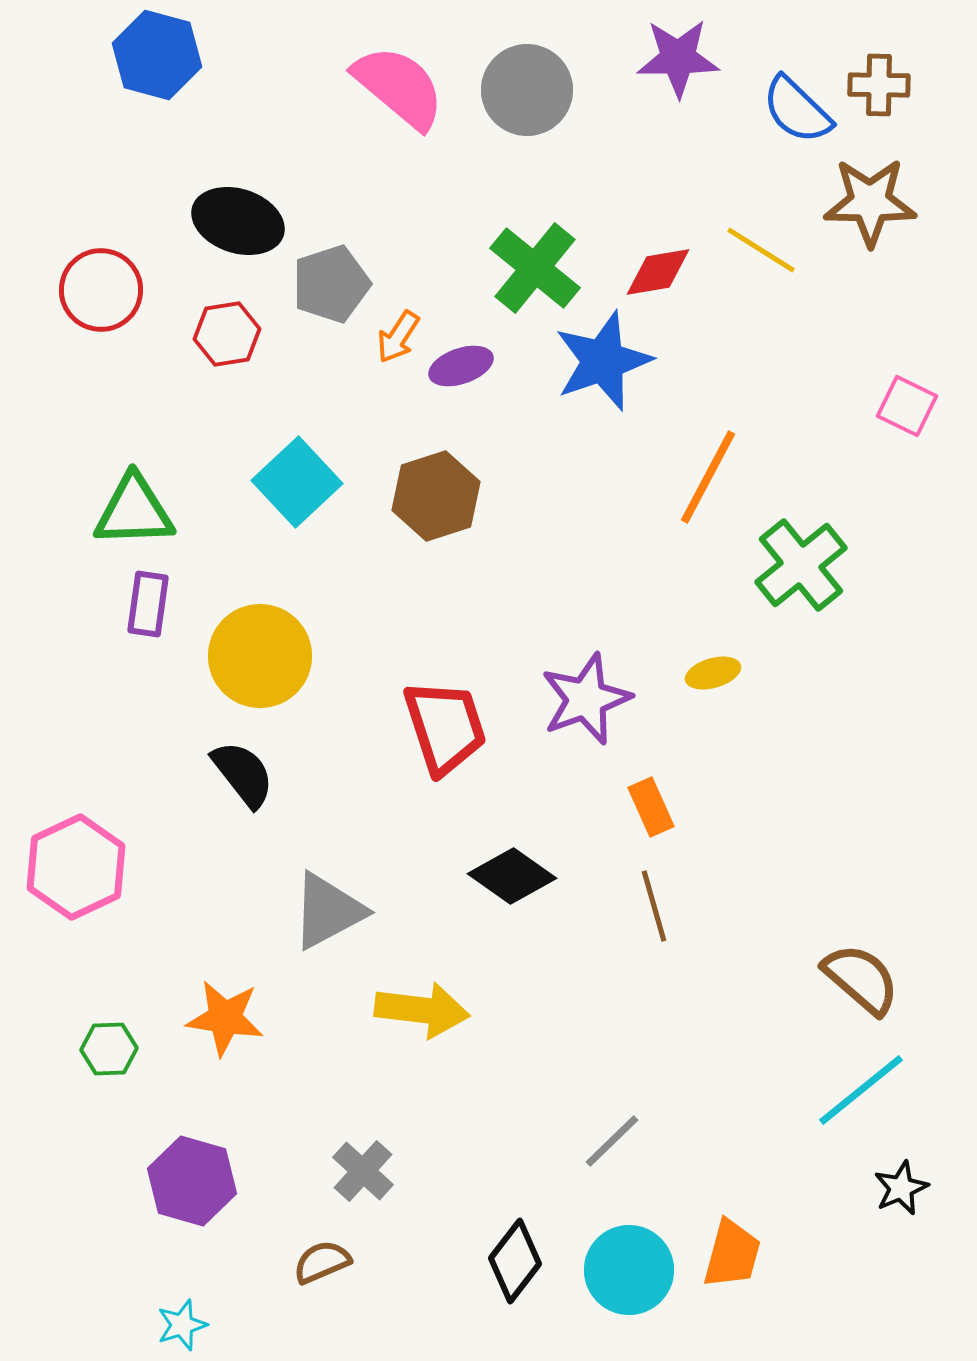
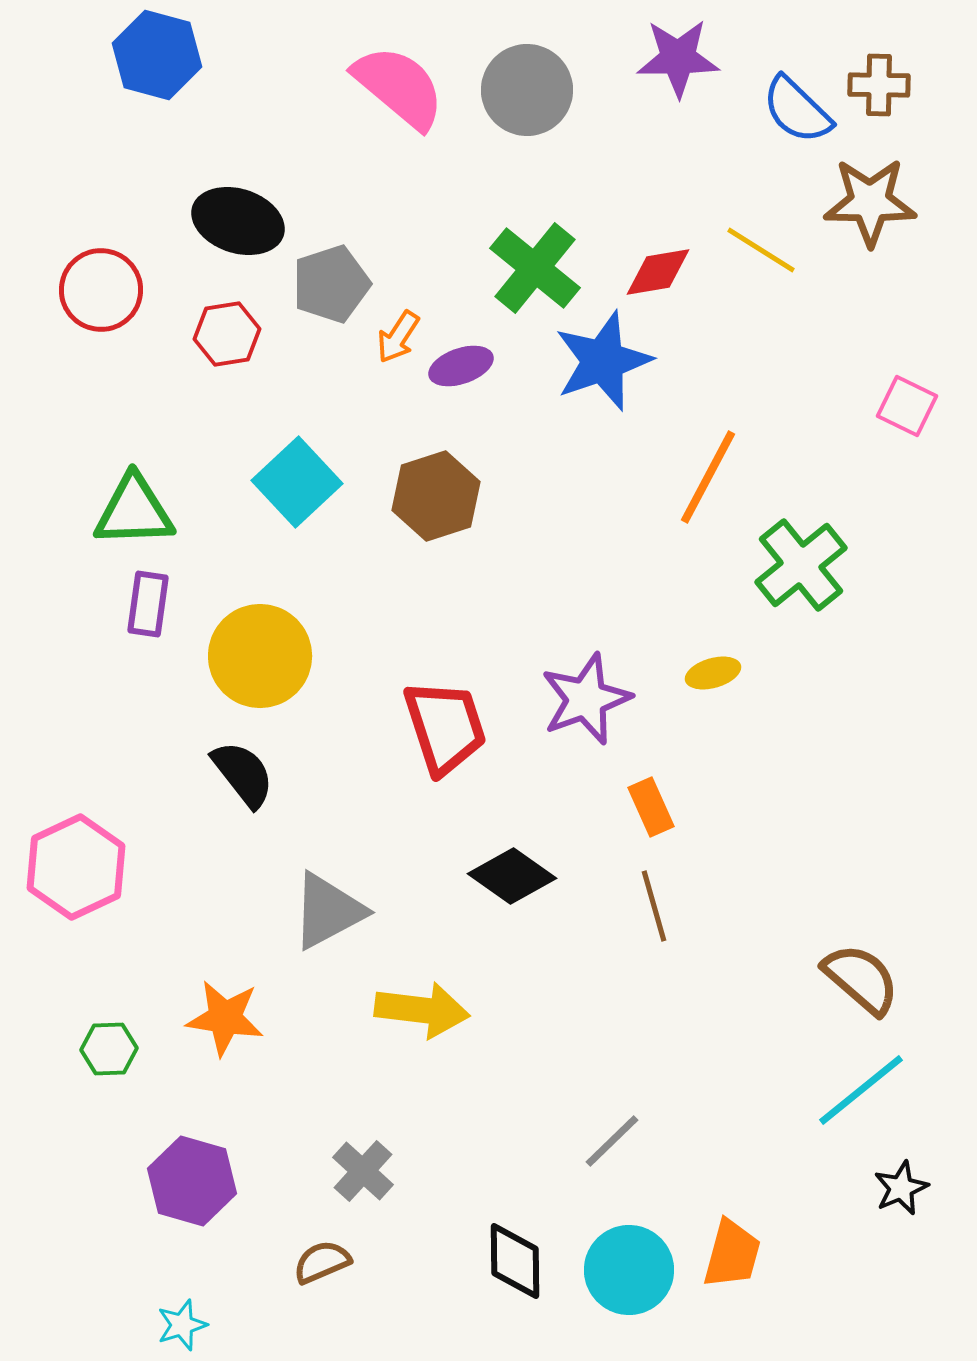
black diamond at (515, 1261): rotated 38 degrees counterclockwise
